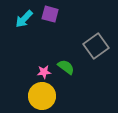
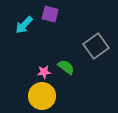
cyan arrow: moved 6 px down
